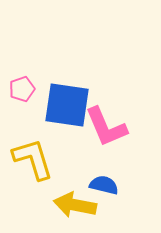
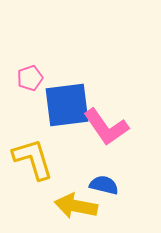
pink pentagon: moved 8 px right, 11 px up
blue square: rotated 15 degrees counterclockwise
pink L-shape: rotated 12 degrees counterclockwise
yellow arrow: moved 1 px right, 1 px down
